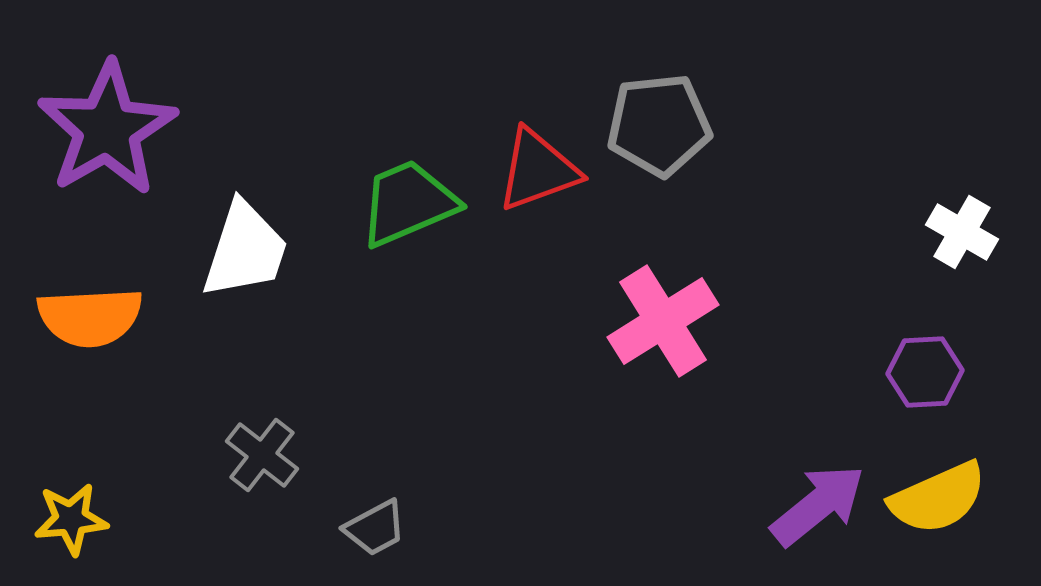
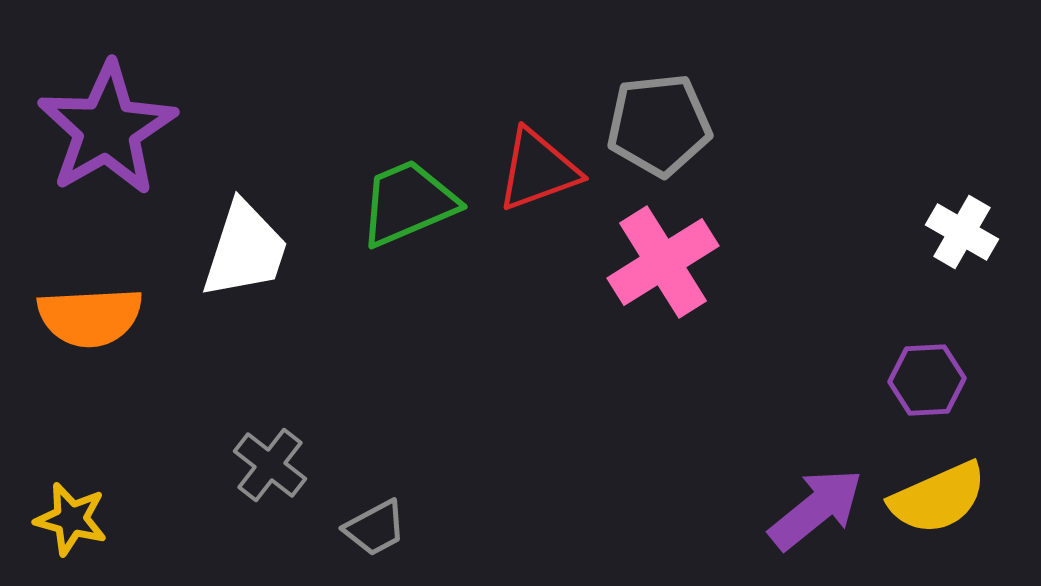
pink cross: moved 59 px up
purple hexagon: moved 2 px right, 8 px down
gray cross: moved 8 px right, 10 px down
purple arrow: moved 2 px left, 4 px down
yellow star: rotated 20 degrees clockwise
